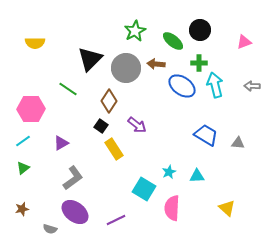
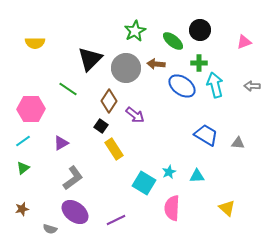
purple arrow: moved 2 px left, 10 px up
cyan square: moved 6 px up
